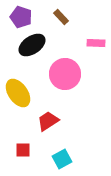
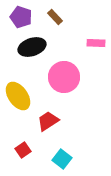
brown rectangle: moved 6 px left
black ellipse: moved 2 px down; rotated 16 degrees clockwise
pink circle: moved 1 px left, 3 px down
yellow ellipse: moved 3 px down
red square: rotated 35 degrees counterclockwise
cyan square: rotated 24 degrees counterclockwise
